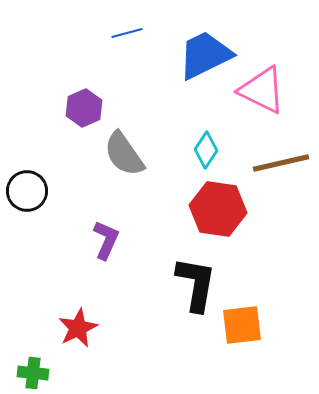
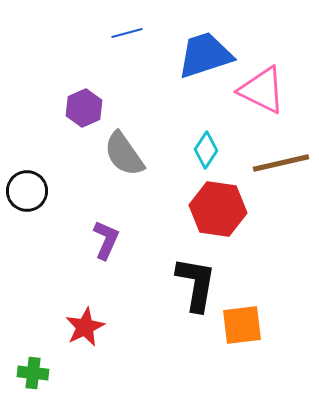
blue trapezoid: rotated 8 degrees clockwise
red star: moved 7 px right, 1 px up
